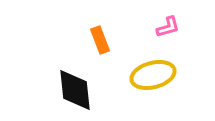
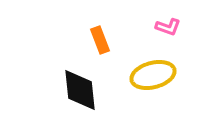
pink L-shape: rotated 35 degrees clockwise
black diamond: moved 5 px right
